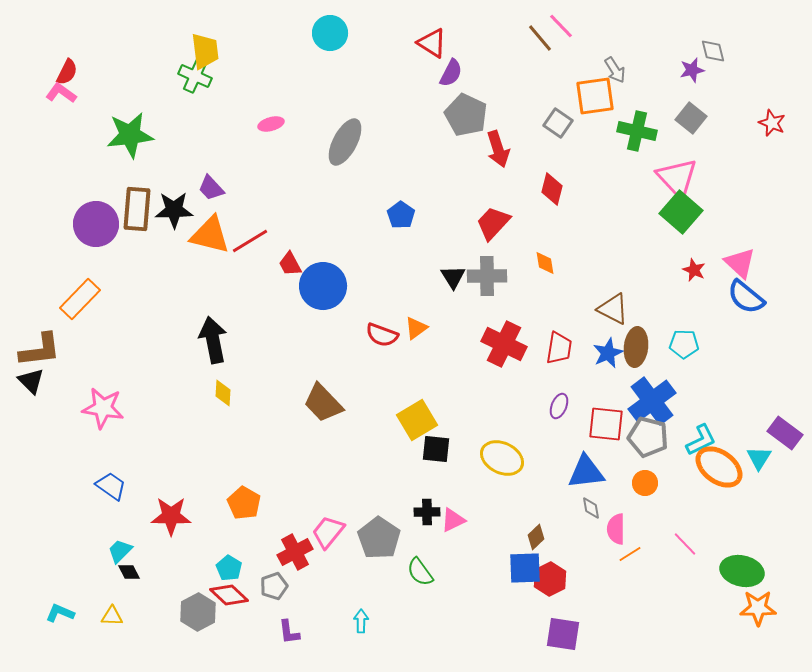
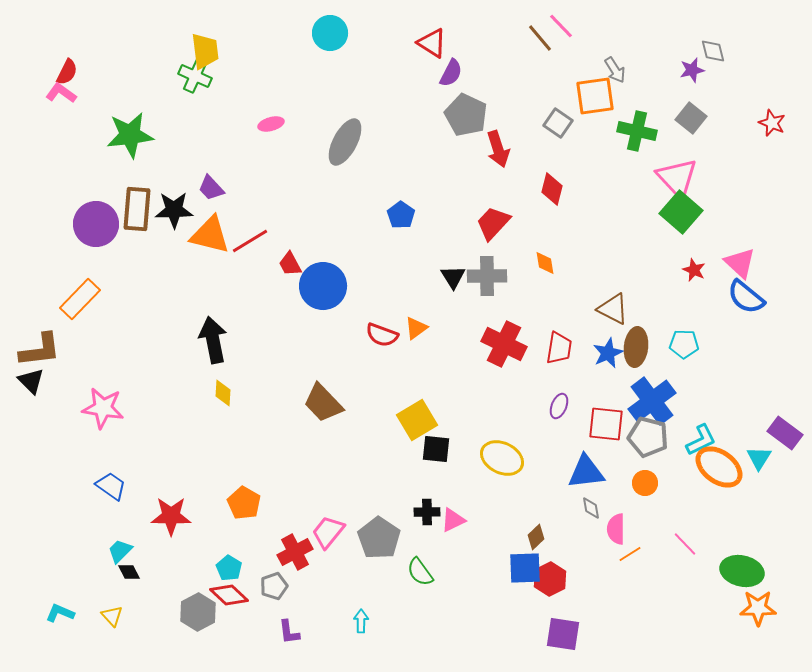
yellow triangle at (112, 616): rotated 45 degrees clockwise
